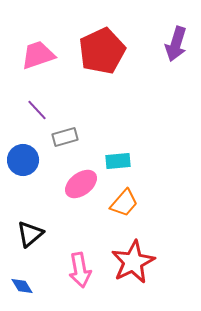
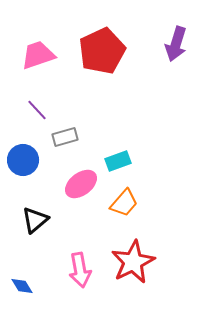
cyan rectangle: rotated 15 degrees counterclockwise
black triangle: moved 5 px right, 14 px up
